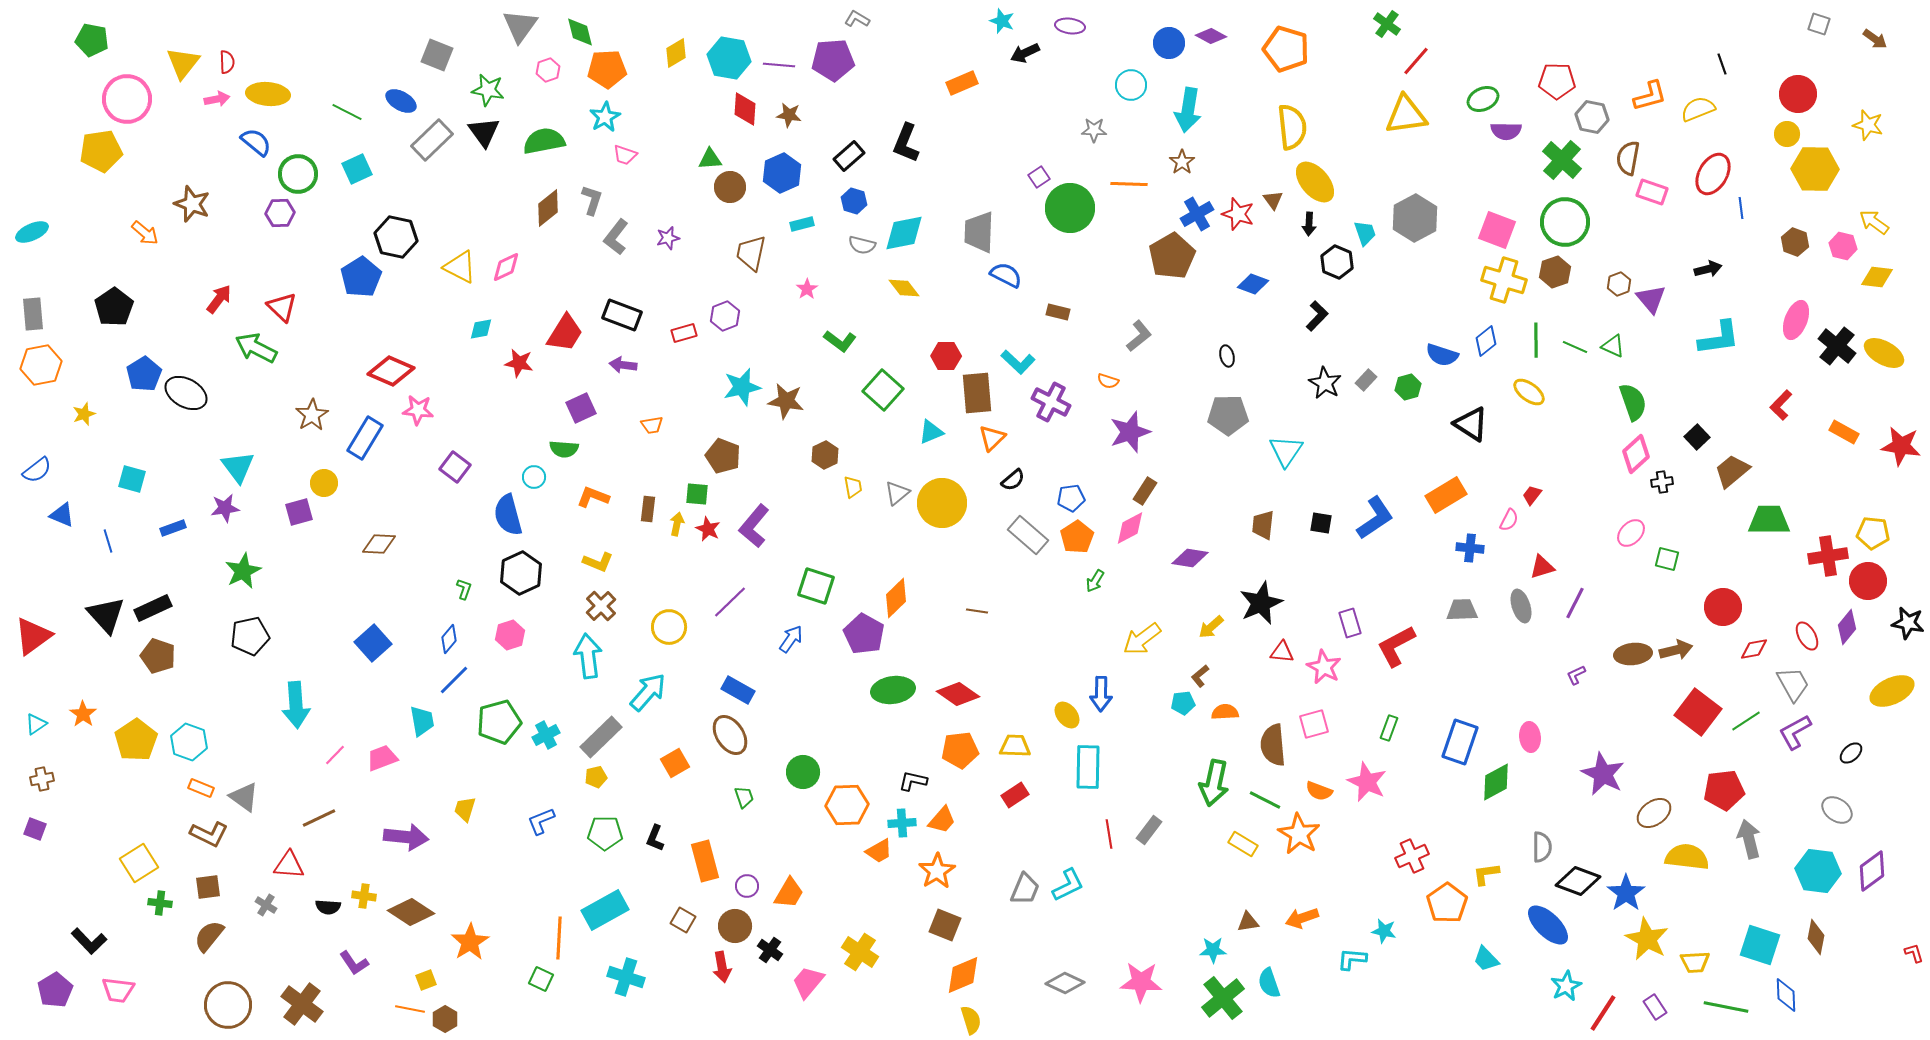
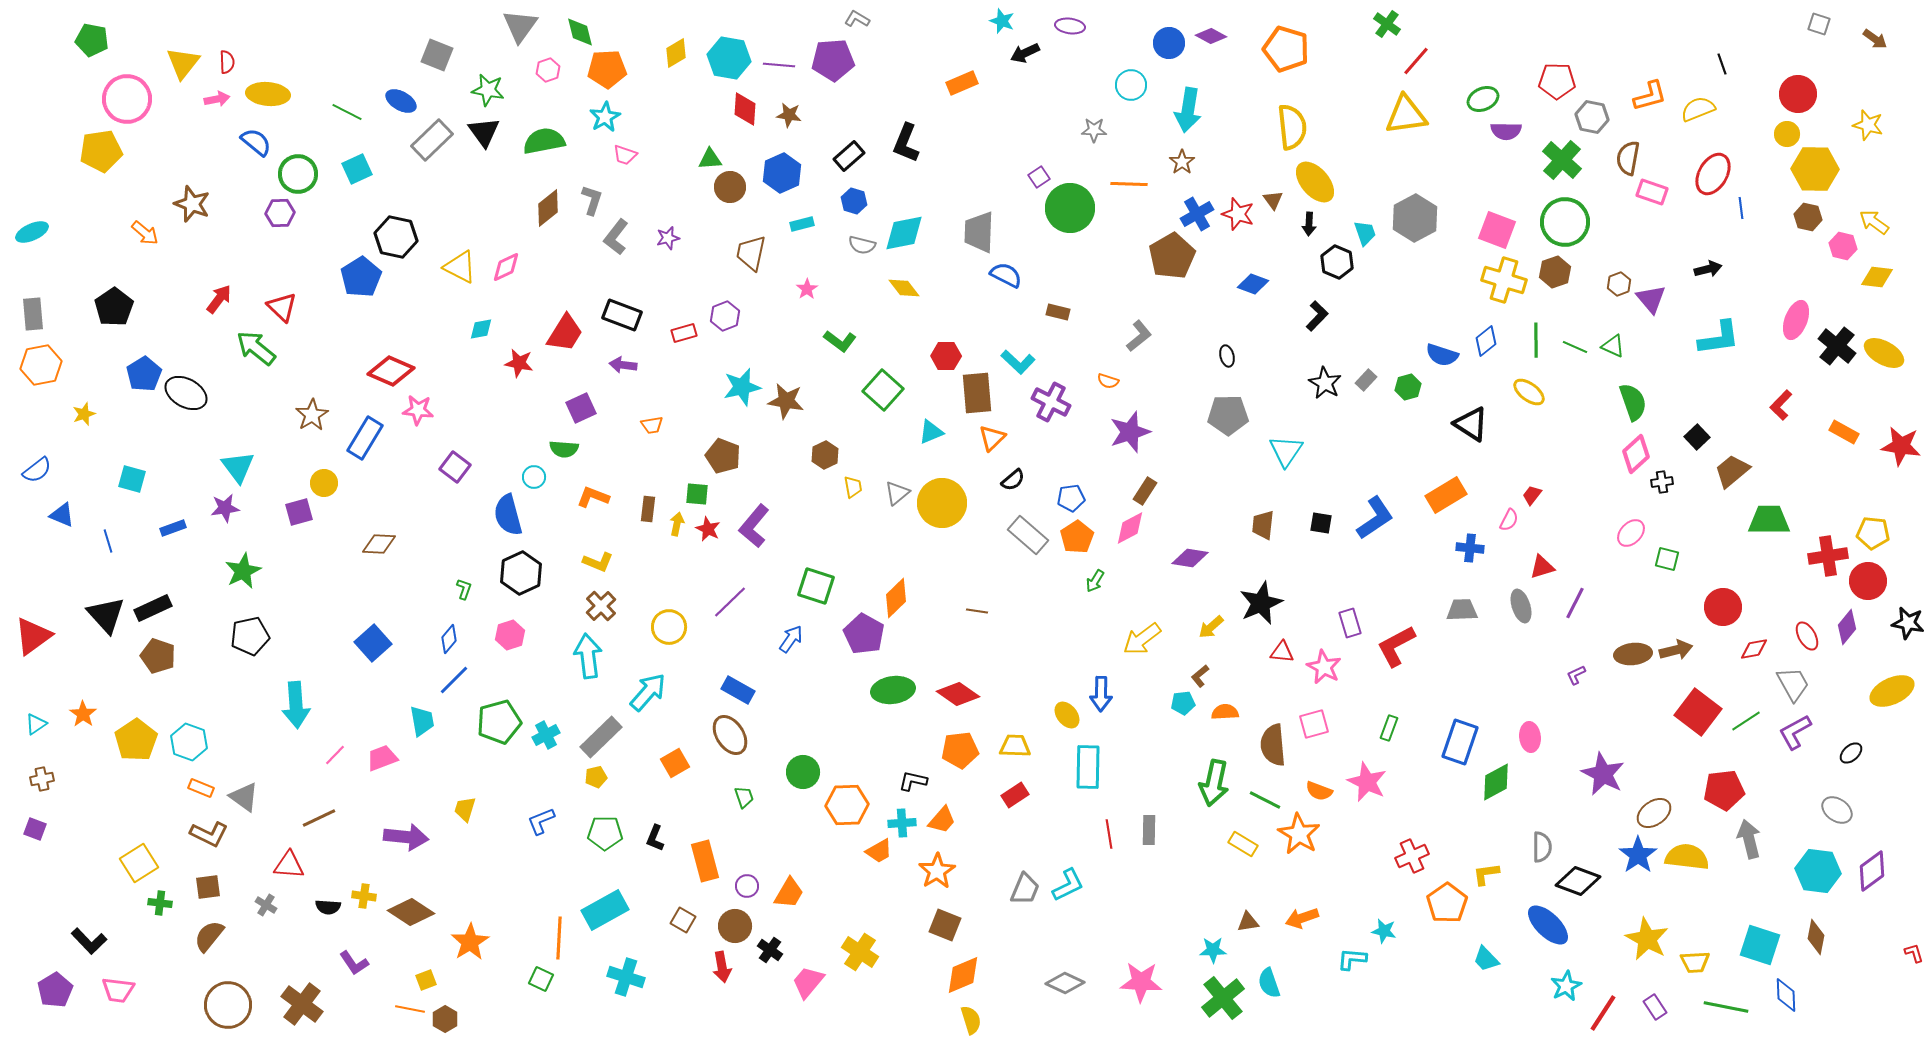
brown hexagon at (1795, 242): moved 13 px right, 25 px up; rotated 8 degrees counterclockwise
green arrow at (256, 348): rotated 12 degrees clockwise
gray rectangle at (1149, 830): rotated 36 degrees counterclockwise
blue star at (1626, 893): moved 12 px right, 38 px up
